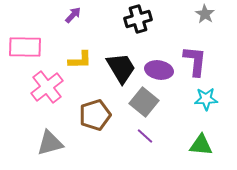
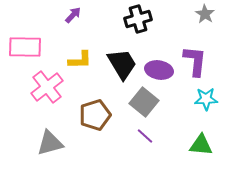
black trapezoid: moved 1 px right, 4 px up
